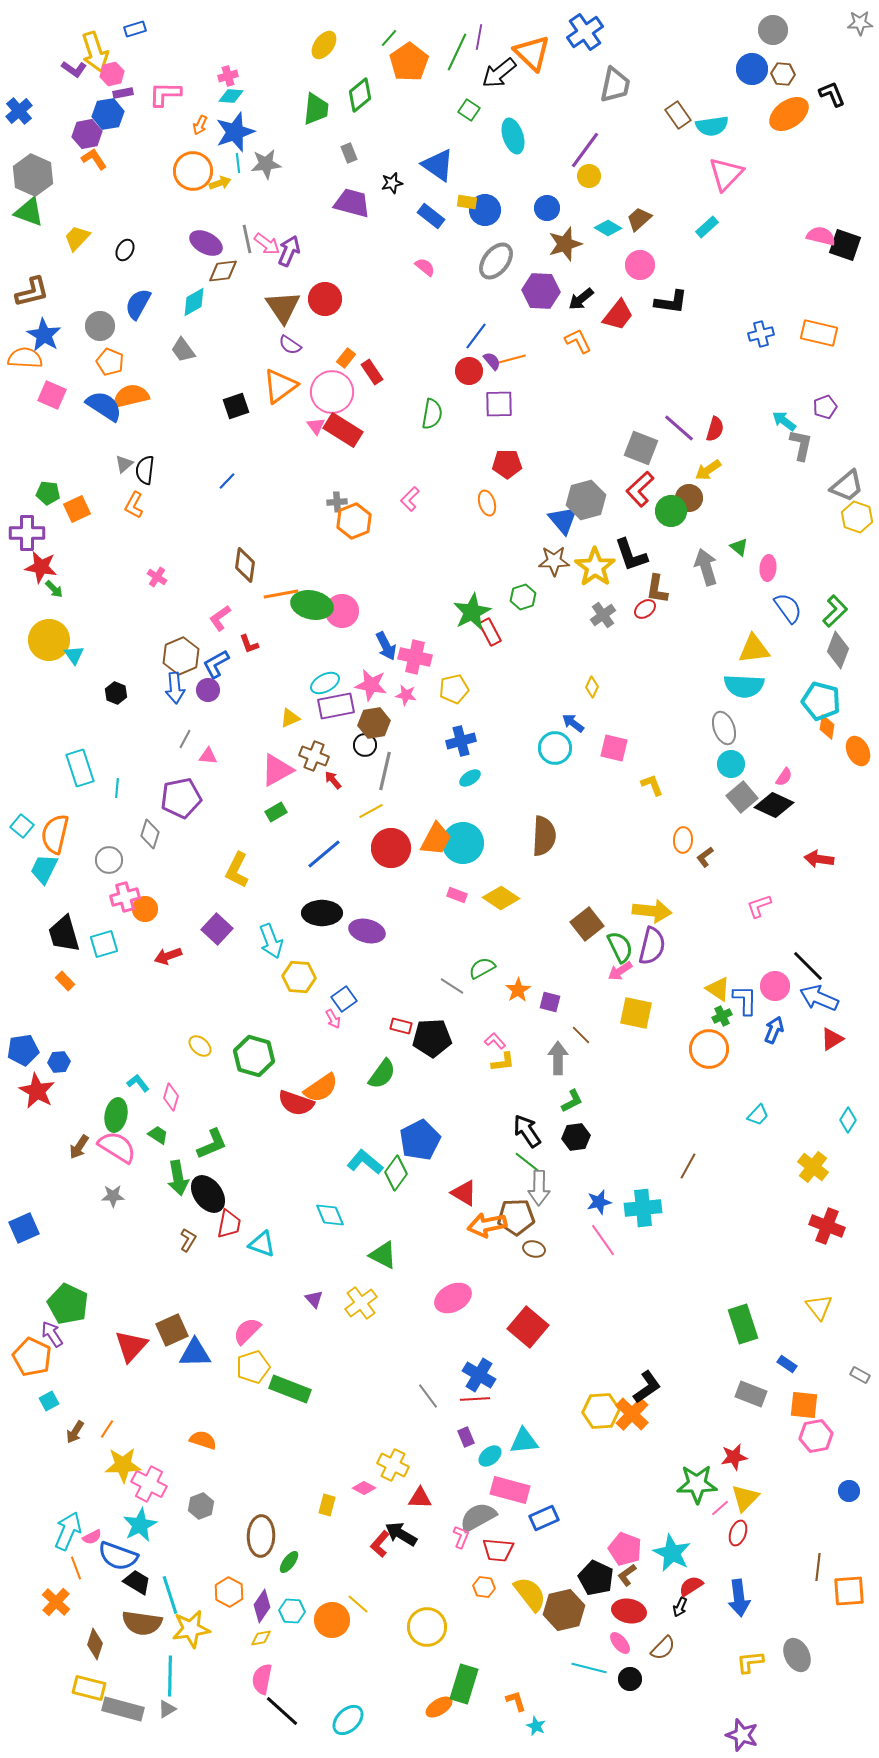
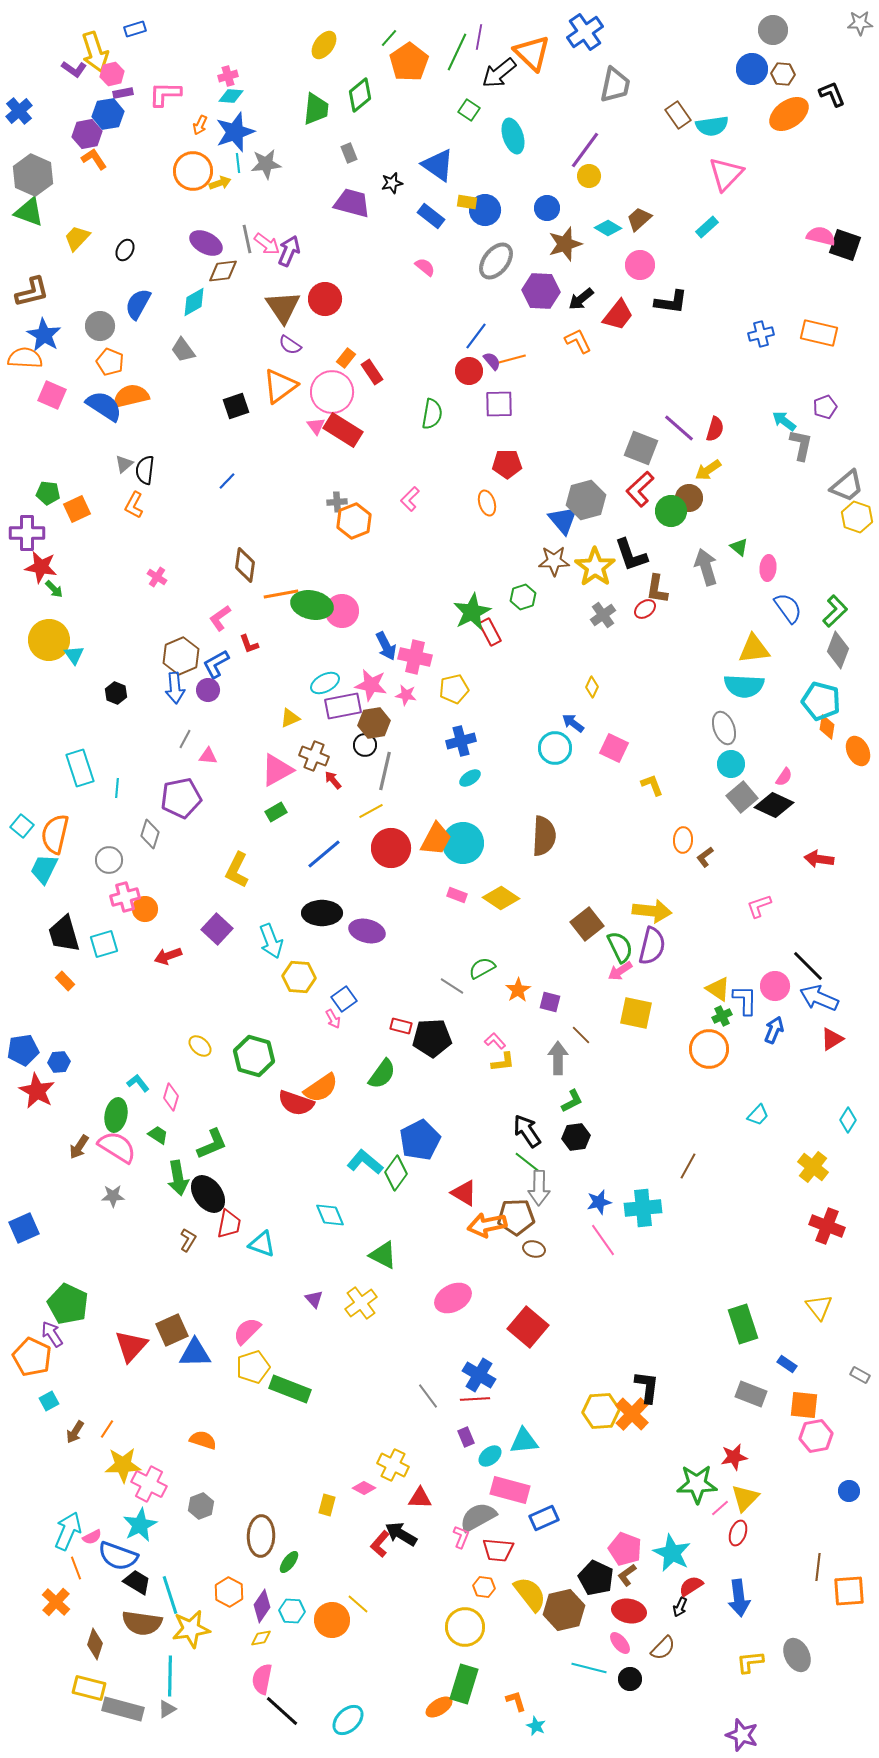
purple rectangle at (336, 706): moved 7 px right
pink square at (614, 748): rotated 12 degrees clockwise
black L-shape at (647, 1387): rotated 48 degrees counterclockwise
yellow circle at (427, 1627): moved 38 px right
